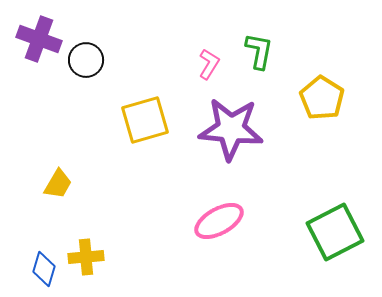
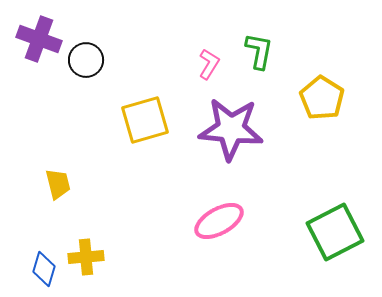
yellow trapezoid: rotated 44 degrees counterclockwise
